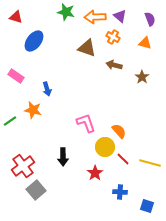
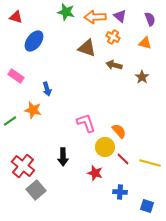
red cross: rotated 15 degrees counterclockwise
red star: rotated 21 degrees counterclockwise
